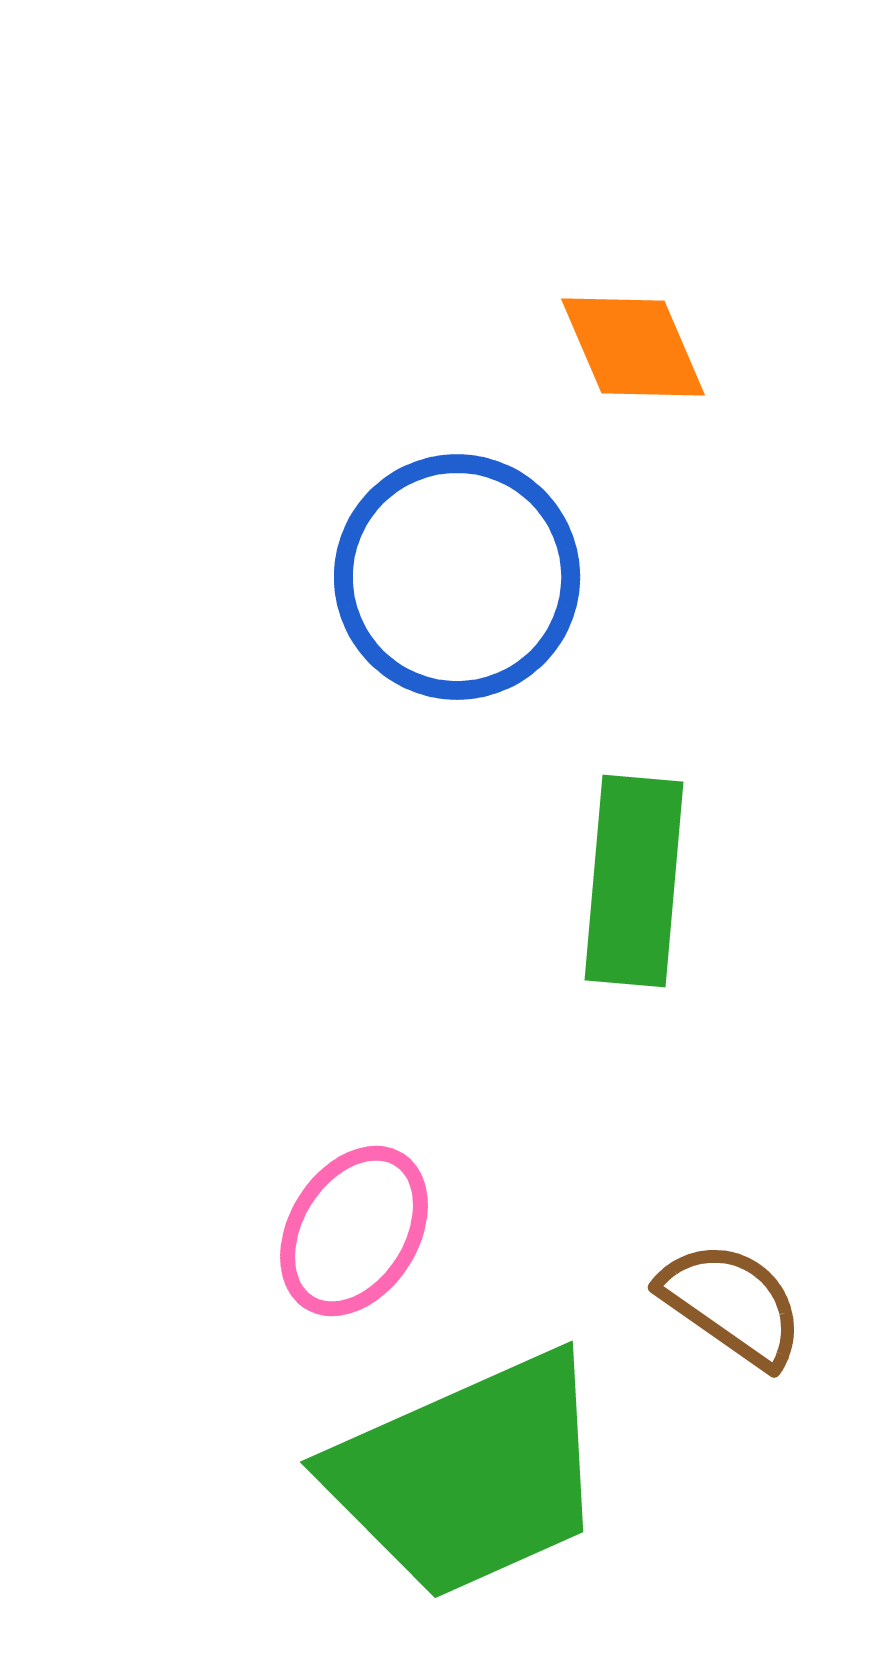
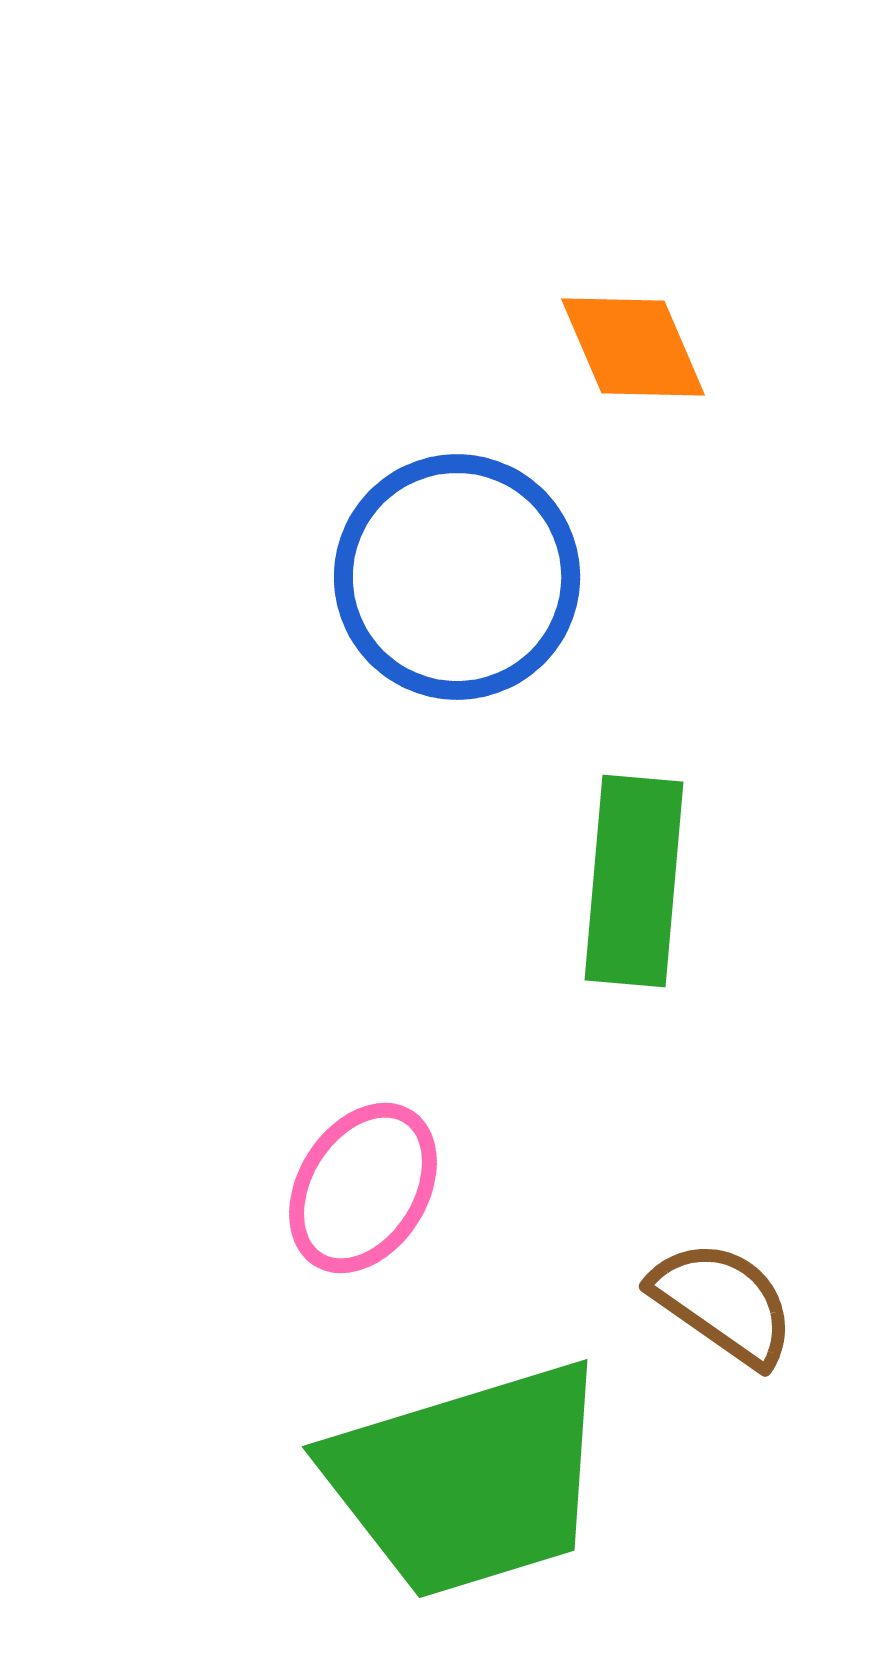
pink ellipse: moved 9 px right, 43 px up
brown semicircle: moved 9 px left, 1 px up
green trapezoid: moved 1 px left, 5 px down; rotated 7 degrees clockwise
